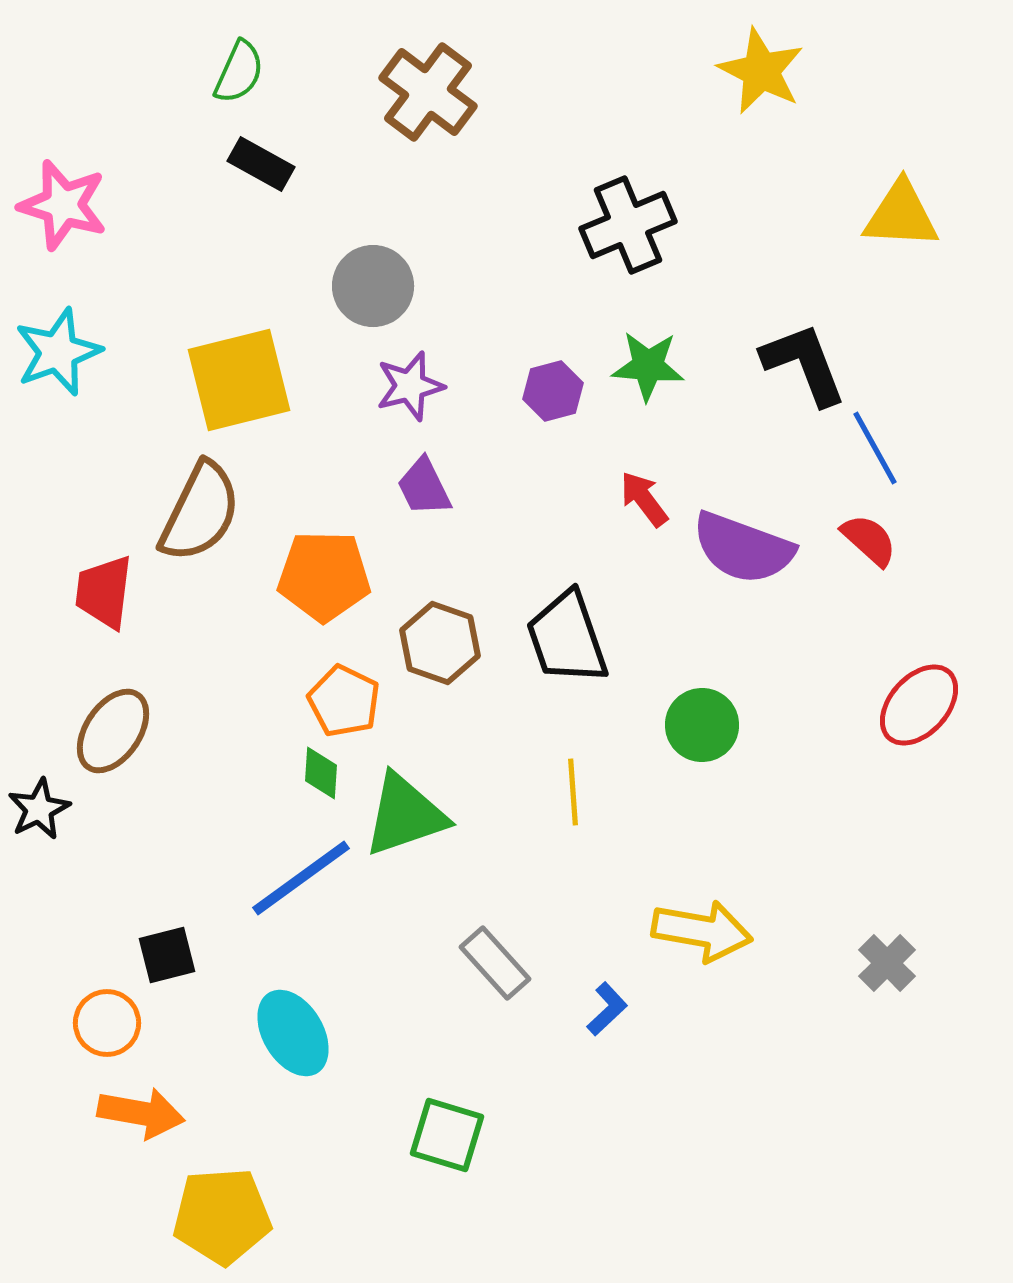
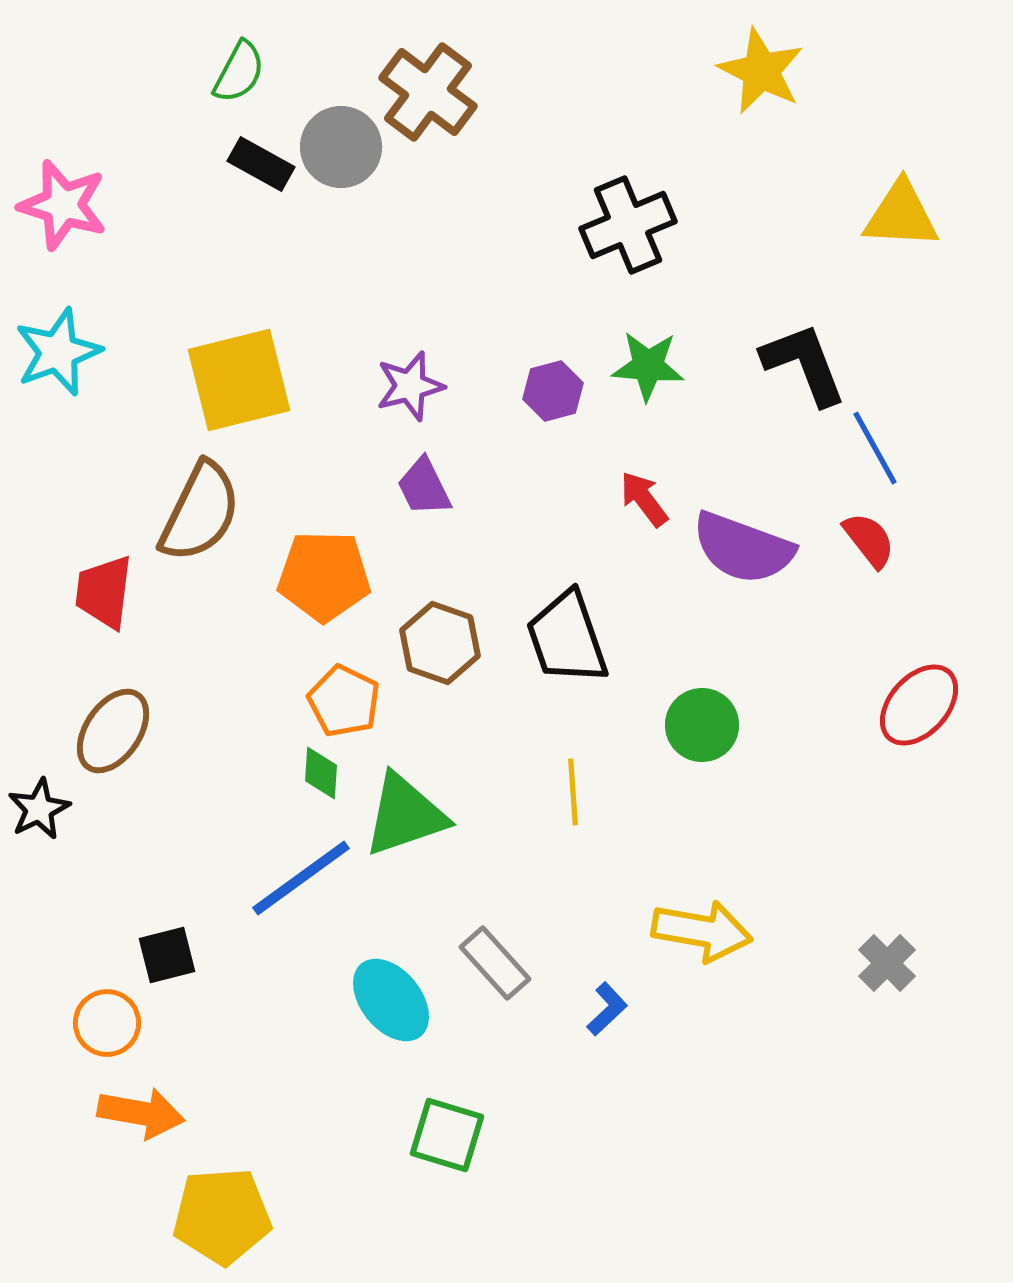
green semicircle at (239, 72): rotated 4 degrees clockwise
gray circle at (373, 286): moved 32 px left, 139 px up
red semicircle at (869, 540): rotated 10 degrees clockwise
cyan ellipse at (293, 1033): moved 98 px right, 33 px up; rotated 8 degrees counterclockwise
